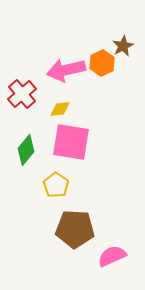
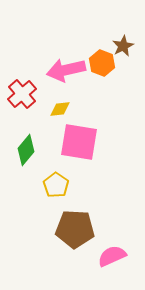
orange hexagon: rotated 15 degrees counterclockwise
pink square: moved 8 px right
